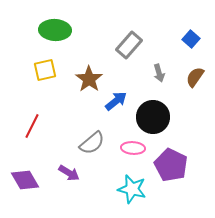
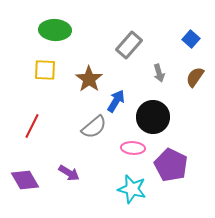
yellow square: rotated 15 degrees clockwise
blue arrow: rotated 20 degrees counterclockwise
gray semicircle: moved 2 px right, 16 px up
